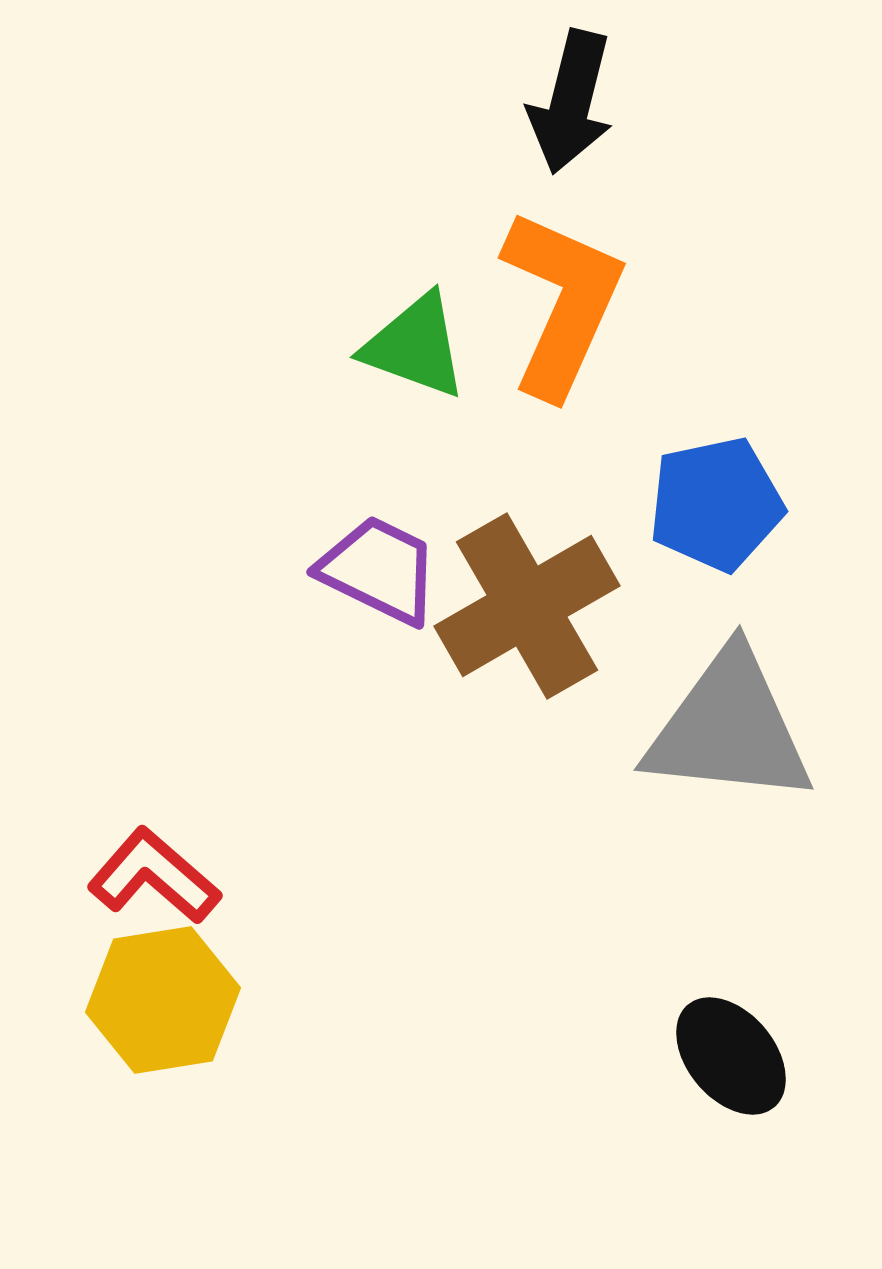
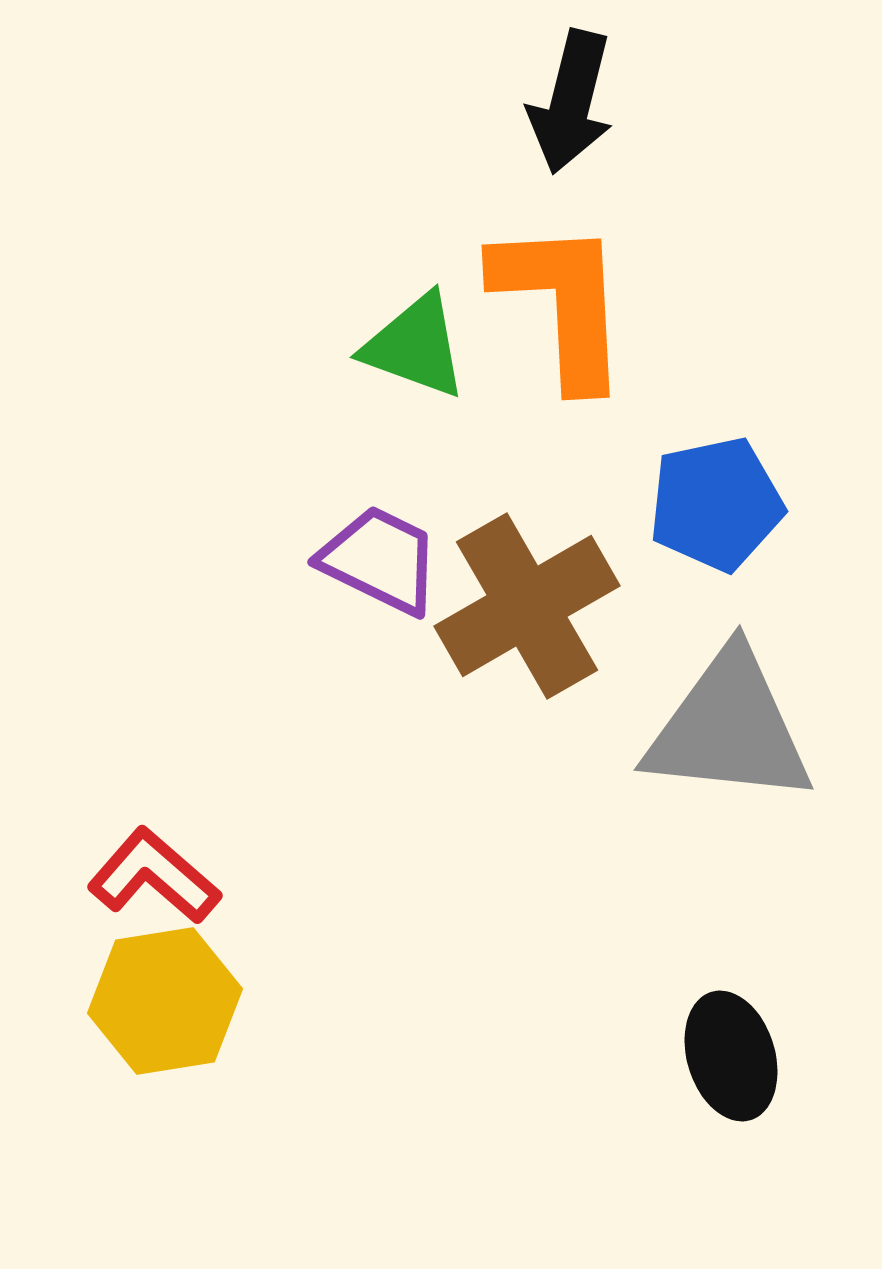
orange L-shape: rotated 27 degrees counterclockwise
purple trapezoid: moved 1 px right, 10 px up
yellow hexagon: moved 2 px right, 1 px down
black ellipse: rotated 23 degrees clockwise
